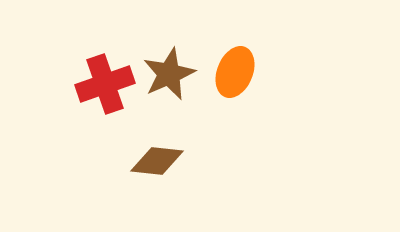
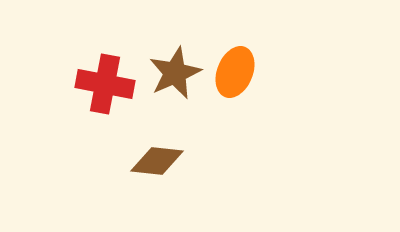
brown star: moved 6 px right, 1 px up
red cross: rotated 30 degrees clockwise
